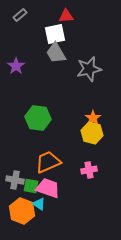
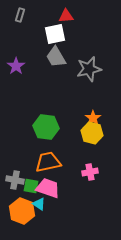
gray rectangle: rotated 32 degrees counterclockwise
gray trapezoid: moved 4 px down
green hexagon: moved 8 px right, 9 px down
orange trapezoid: rotated 12 degrees clockwise
pink cross: moved 1 px right, 2 px down
